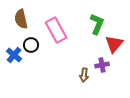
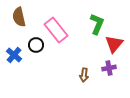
brown semicircle: moved 2 px left, 2 px up
pink rectangle: rotated 10 degrees counterclockwise
black circle: moved 5 px right
purple cross: moved 7 px right, 3 px down
